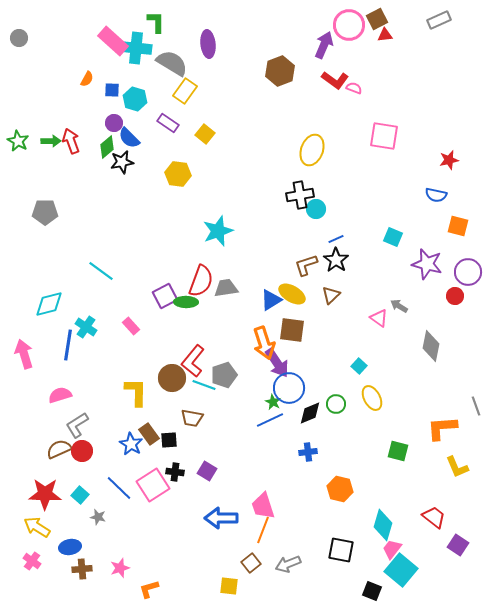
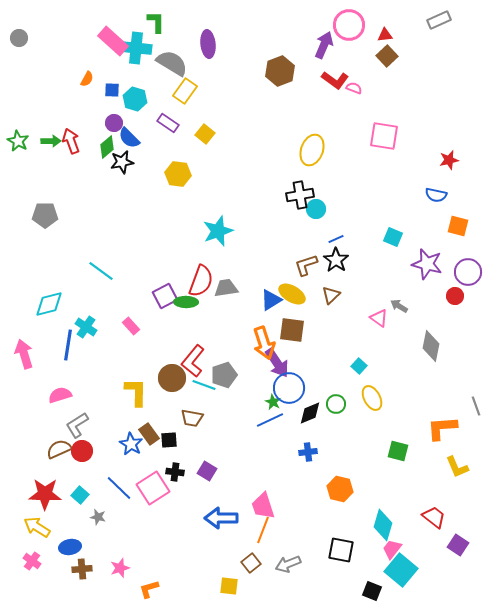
brown square at (377, 19): moved 10 px right, 37 px down; rotated 15 degrees counterclockwise
gray pentagon at (45, 212): moved 3 px down
pink square at (153, 485): moved 3 px down
